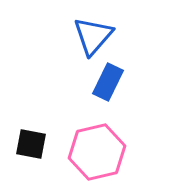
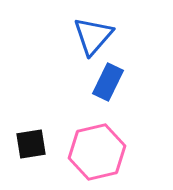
black square: rotated 20 degrees counterclockwise
